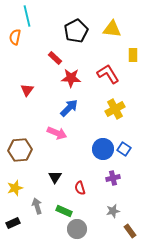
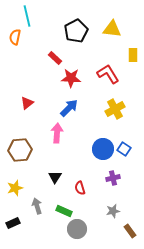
red triangle: moved 13 px down; rotated 16 degrees clockwise
pink arrow: rotated 108 degrees counterclockwise
